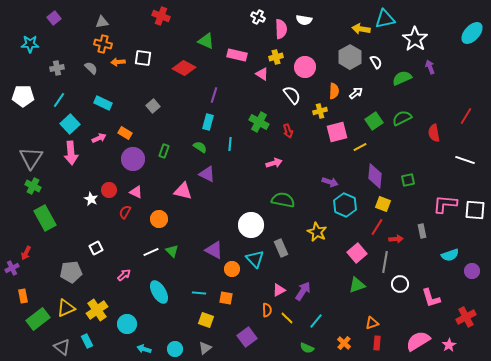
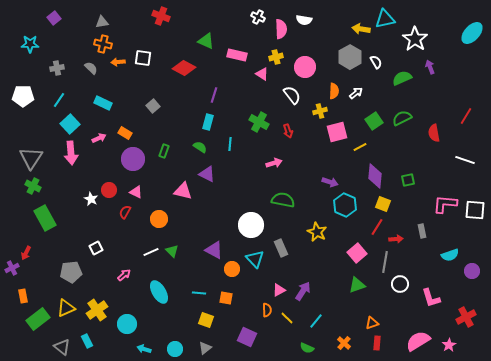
purple square at (247, 337): rotated 30 degrees counterclockwise
